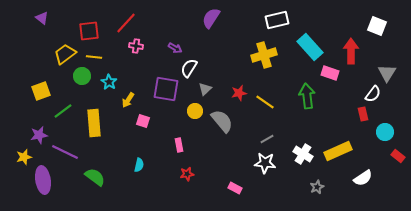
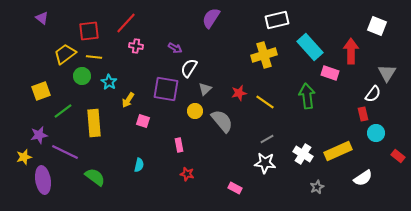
cyan circle at (385, 132): moved 9 px left, 1 px down
red star at (187, 174): rotated 24 degrees clockwise
